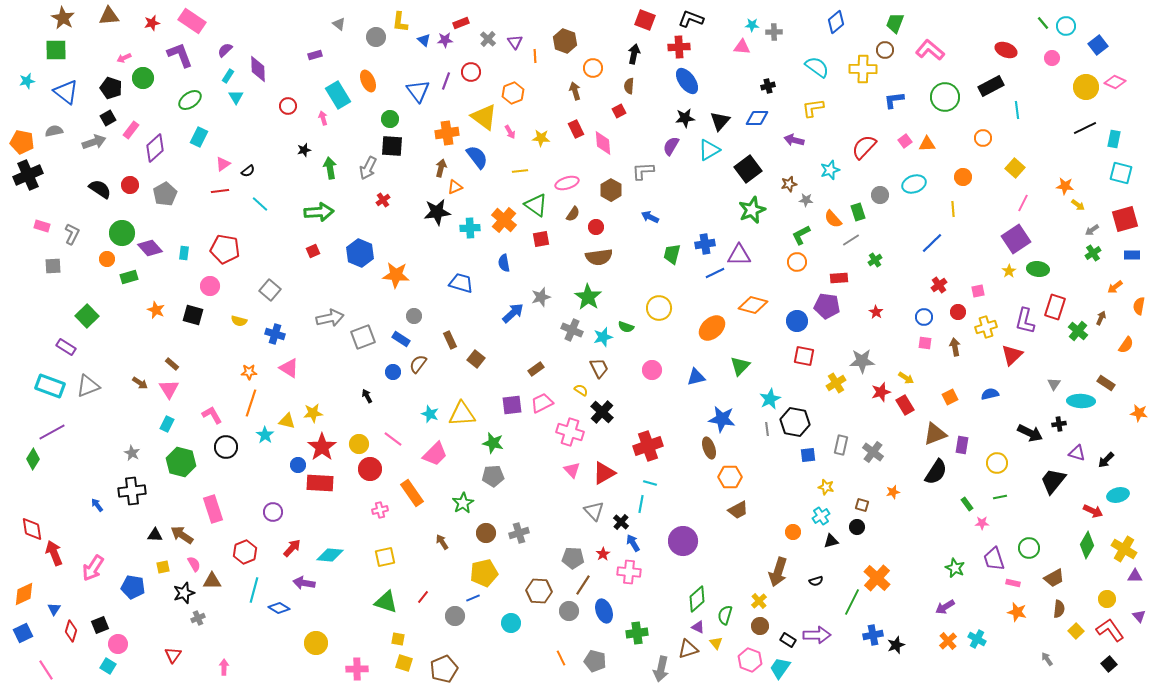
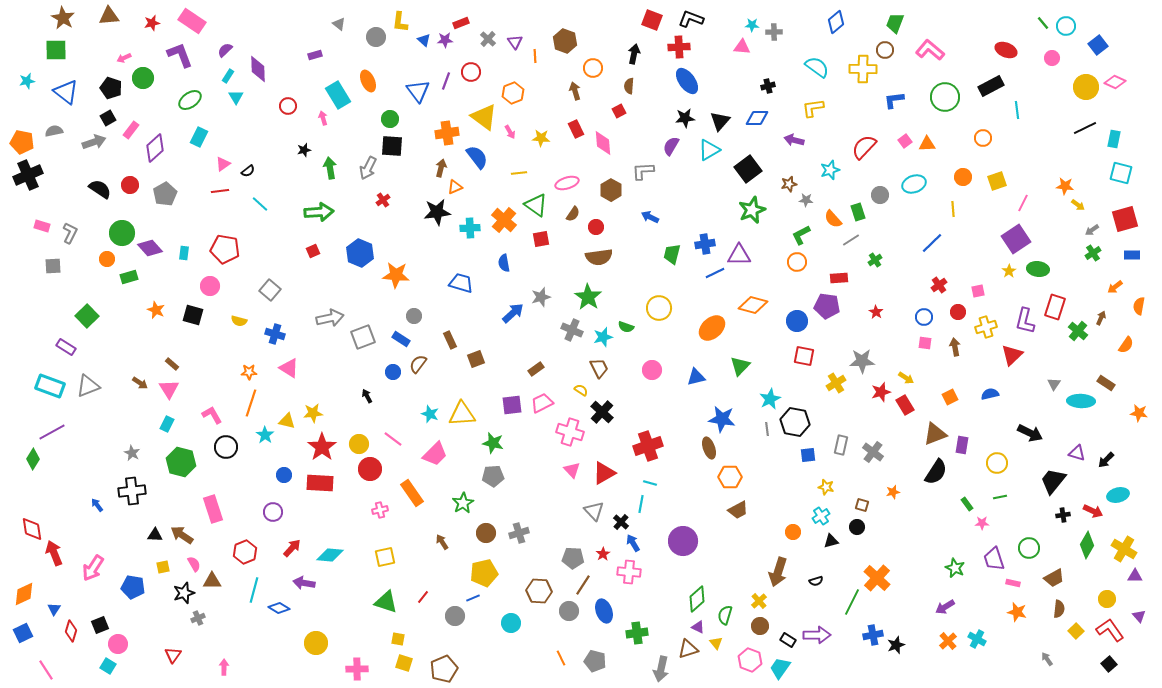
red square at (645, 20): moved 7 px right
yellow square at (1015, 168): moved 18 px left, 13 px down; rotated 30 degrees clockwise
yellow line at (520, 171): moved 1 px left, 2 px down
gray L-shape at (72, 234): moved 2 px left, 1 px up
brown square at (476, 359): rotated 30 degrees clockwise
black cross at (1059, 424): moved 4 px right, 91 px down
blue circle at (298, 465): moved 14 px left, 10 px down
